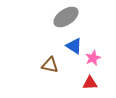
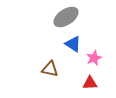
blue triangle: moved 1 px left, 2 px up
pink star: moved 1 px right
brown triangle: moved 4 px down
